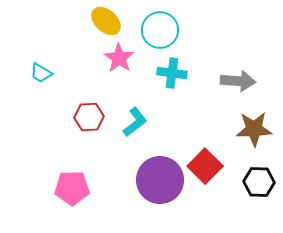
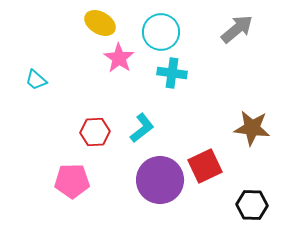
yellow ellipse: moved 6 px left, 2 px down; rotated 12 degrees counterclockwise
cyan circle: moved 1 px right, 2 px down
cyan trapezoid: moved 5 px left, 7 px down; rotated 10 degrees clockwise
gray arrow: moved 1 px left, 52 px up; rotated 44 degrees counterclockwise
red hexagon: moved 6 px right, 15 px down
cyan L-shape: moved 7 px right, 6 px down
brown star: moved 2 px left, 1 px up; rotated 9 degrees clockwise
red square: rotated 20 degrees clockwise
black hexagon: moved 7 px left, 23 px down
pink pentagon: moved 7 px up
